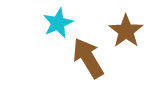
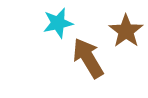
cyan star: rotated 12 degrees clockwise
